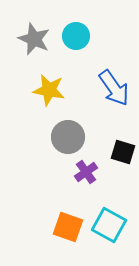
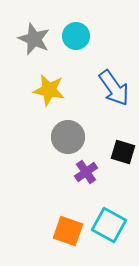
orange square: moved 4 px down
